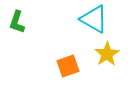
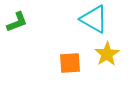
green L-shape: rotated 130 degrees counterclockwise
orange square: moved 2 px right, 3 px up; rotated 15 degrees clockwise
